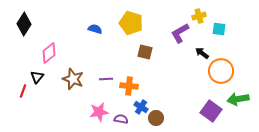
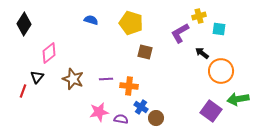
blue semicircle: moved 4 px left, 9 px up
